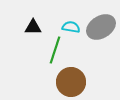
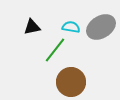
black triangle: moved 1 px left; rotated 12 degrees counterclockwise
green line: rotated 20 degrees clockwise
